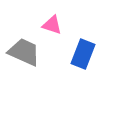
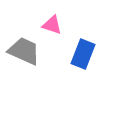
gray trapezoid: moved 1 px up
